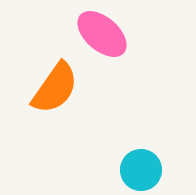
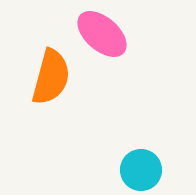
orange semicircle: moved 4 px left, 11 px up; rotated 20 degrees counterclockwise
